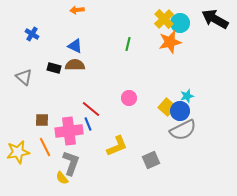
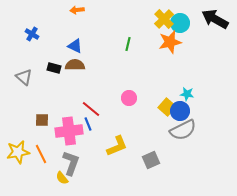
cyan star: moved 2 px up; rotated 24 degrees clockwise
orange line: moved 4 px left, 7 px down
